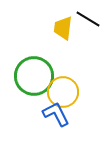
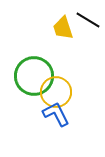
black line: moved 1 px down
yellow trapezoid: rotated 25 degrees counterclockwise
yellow circle: moved 7 px left
